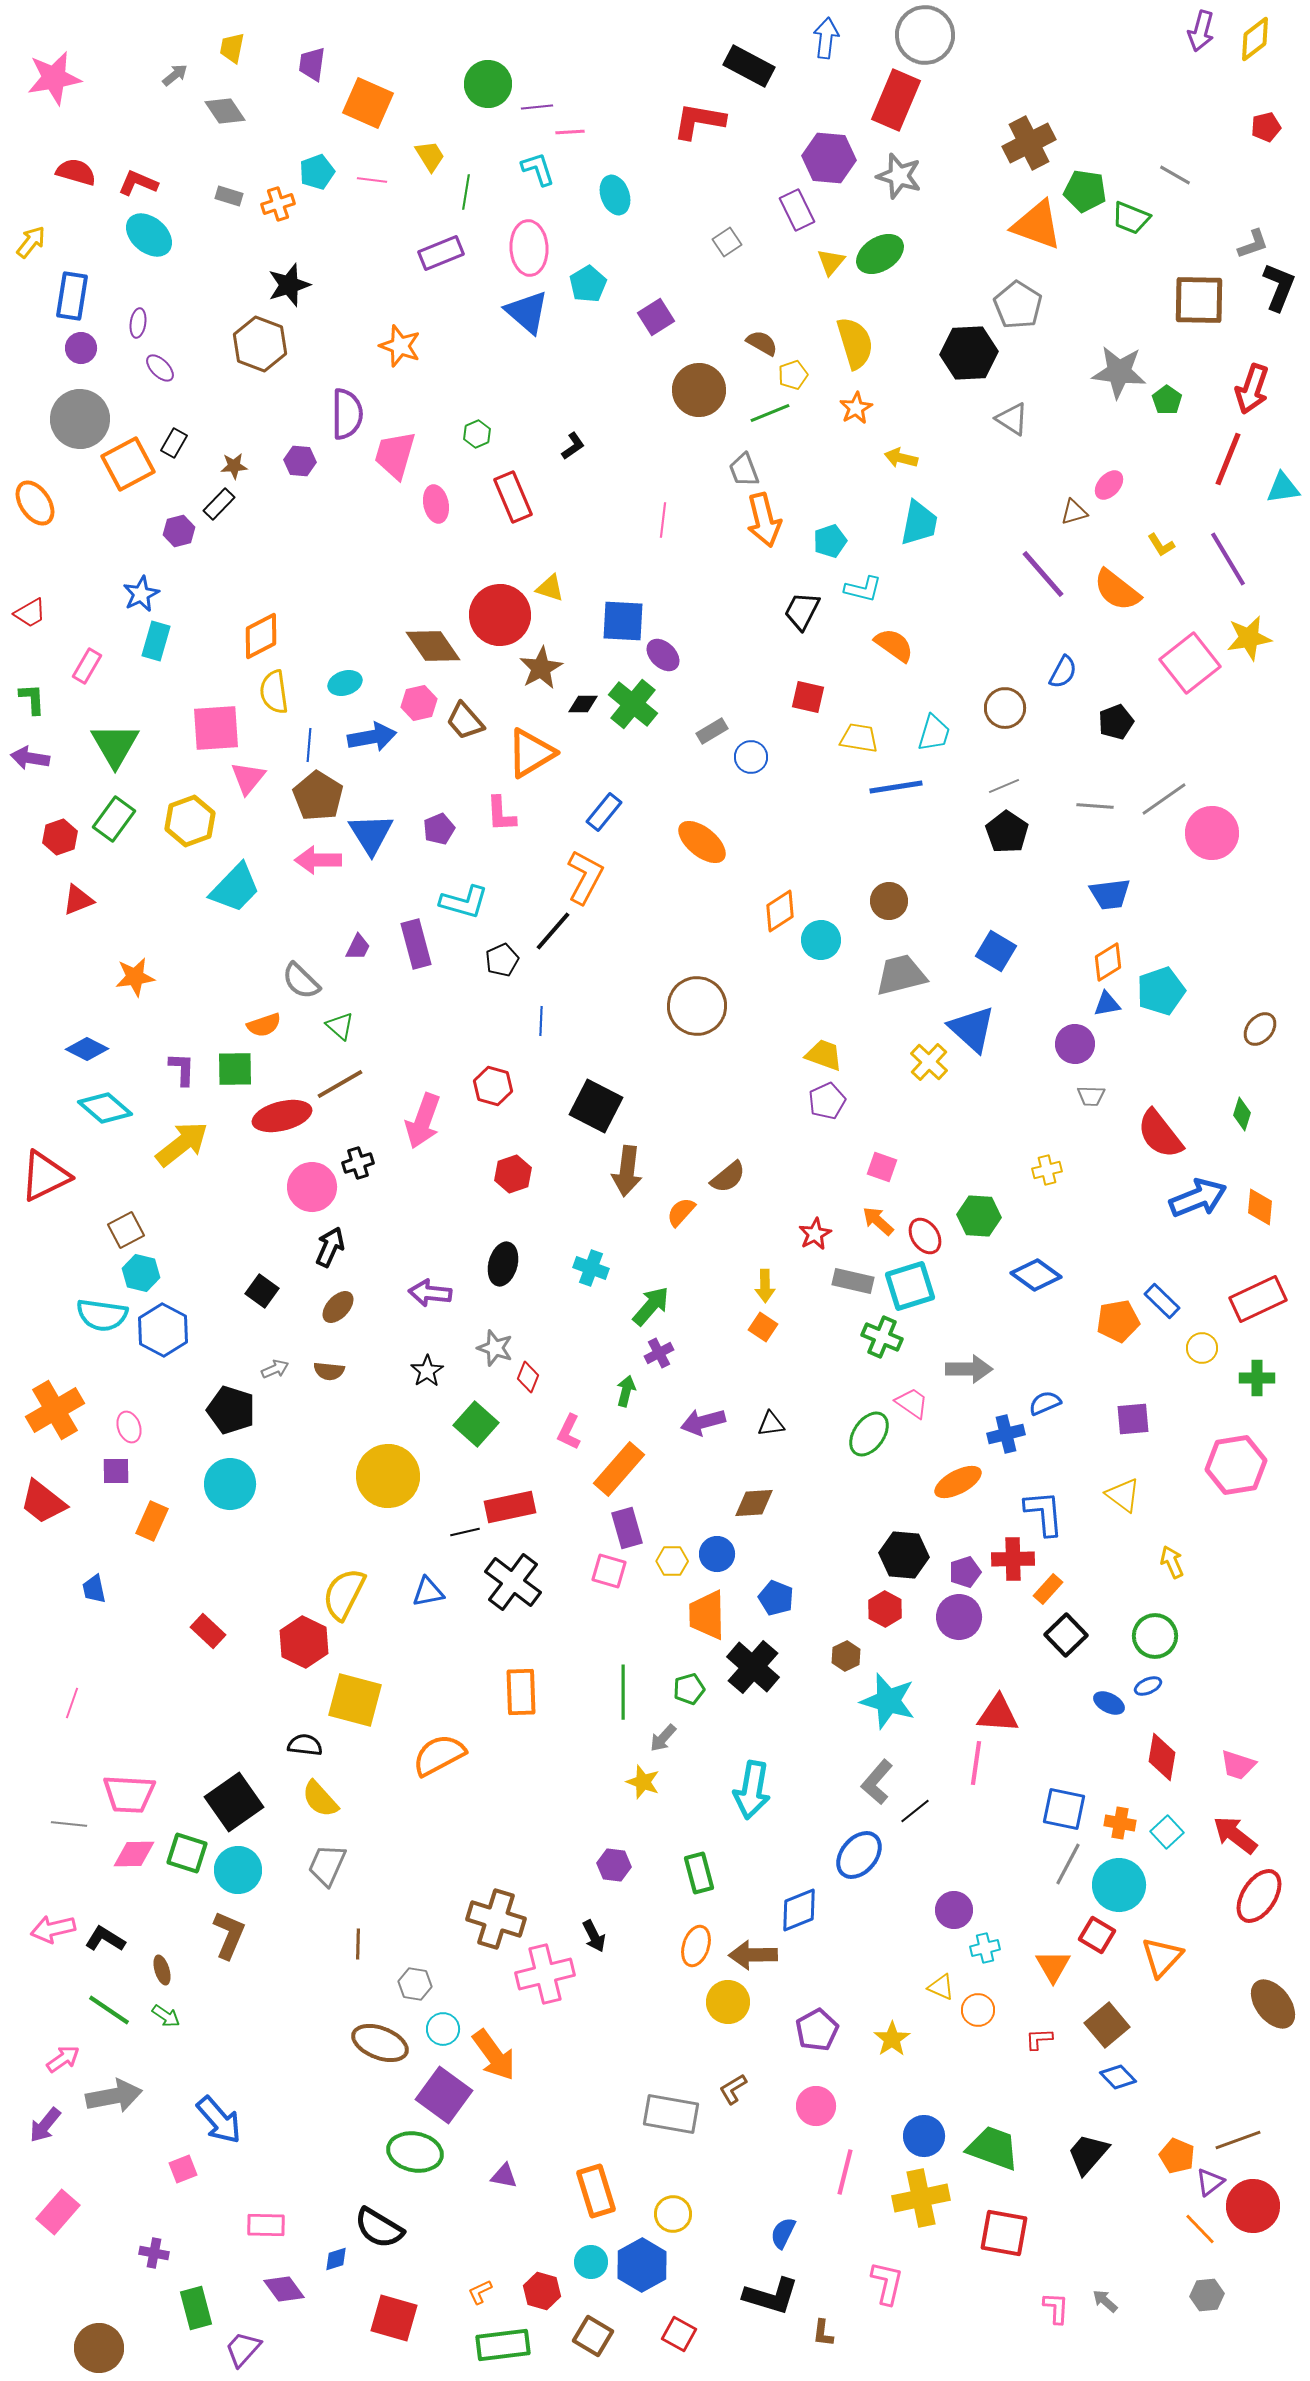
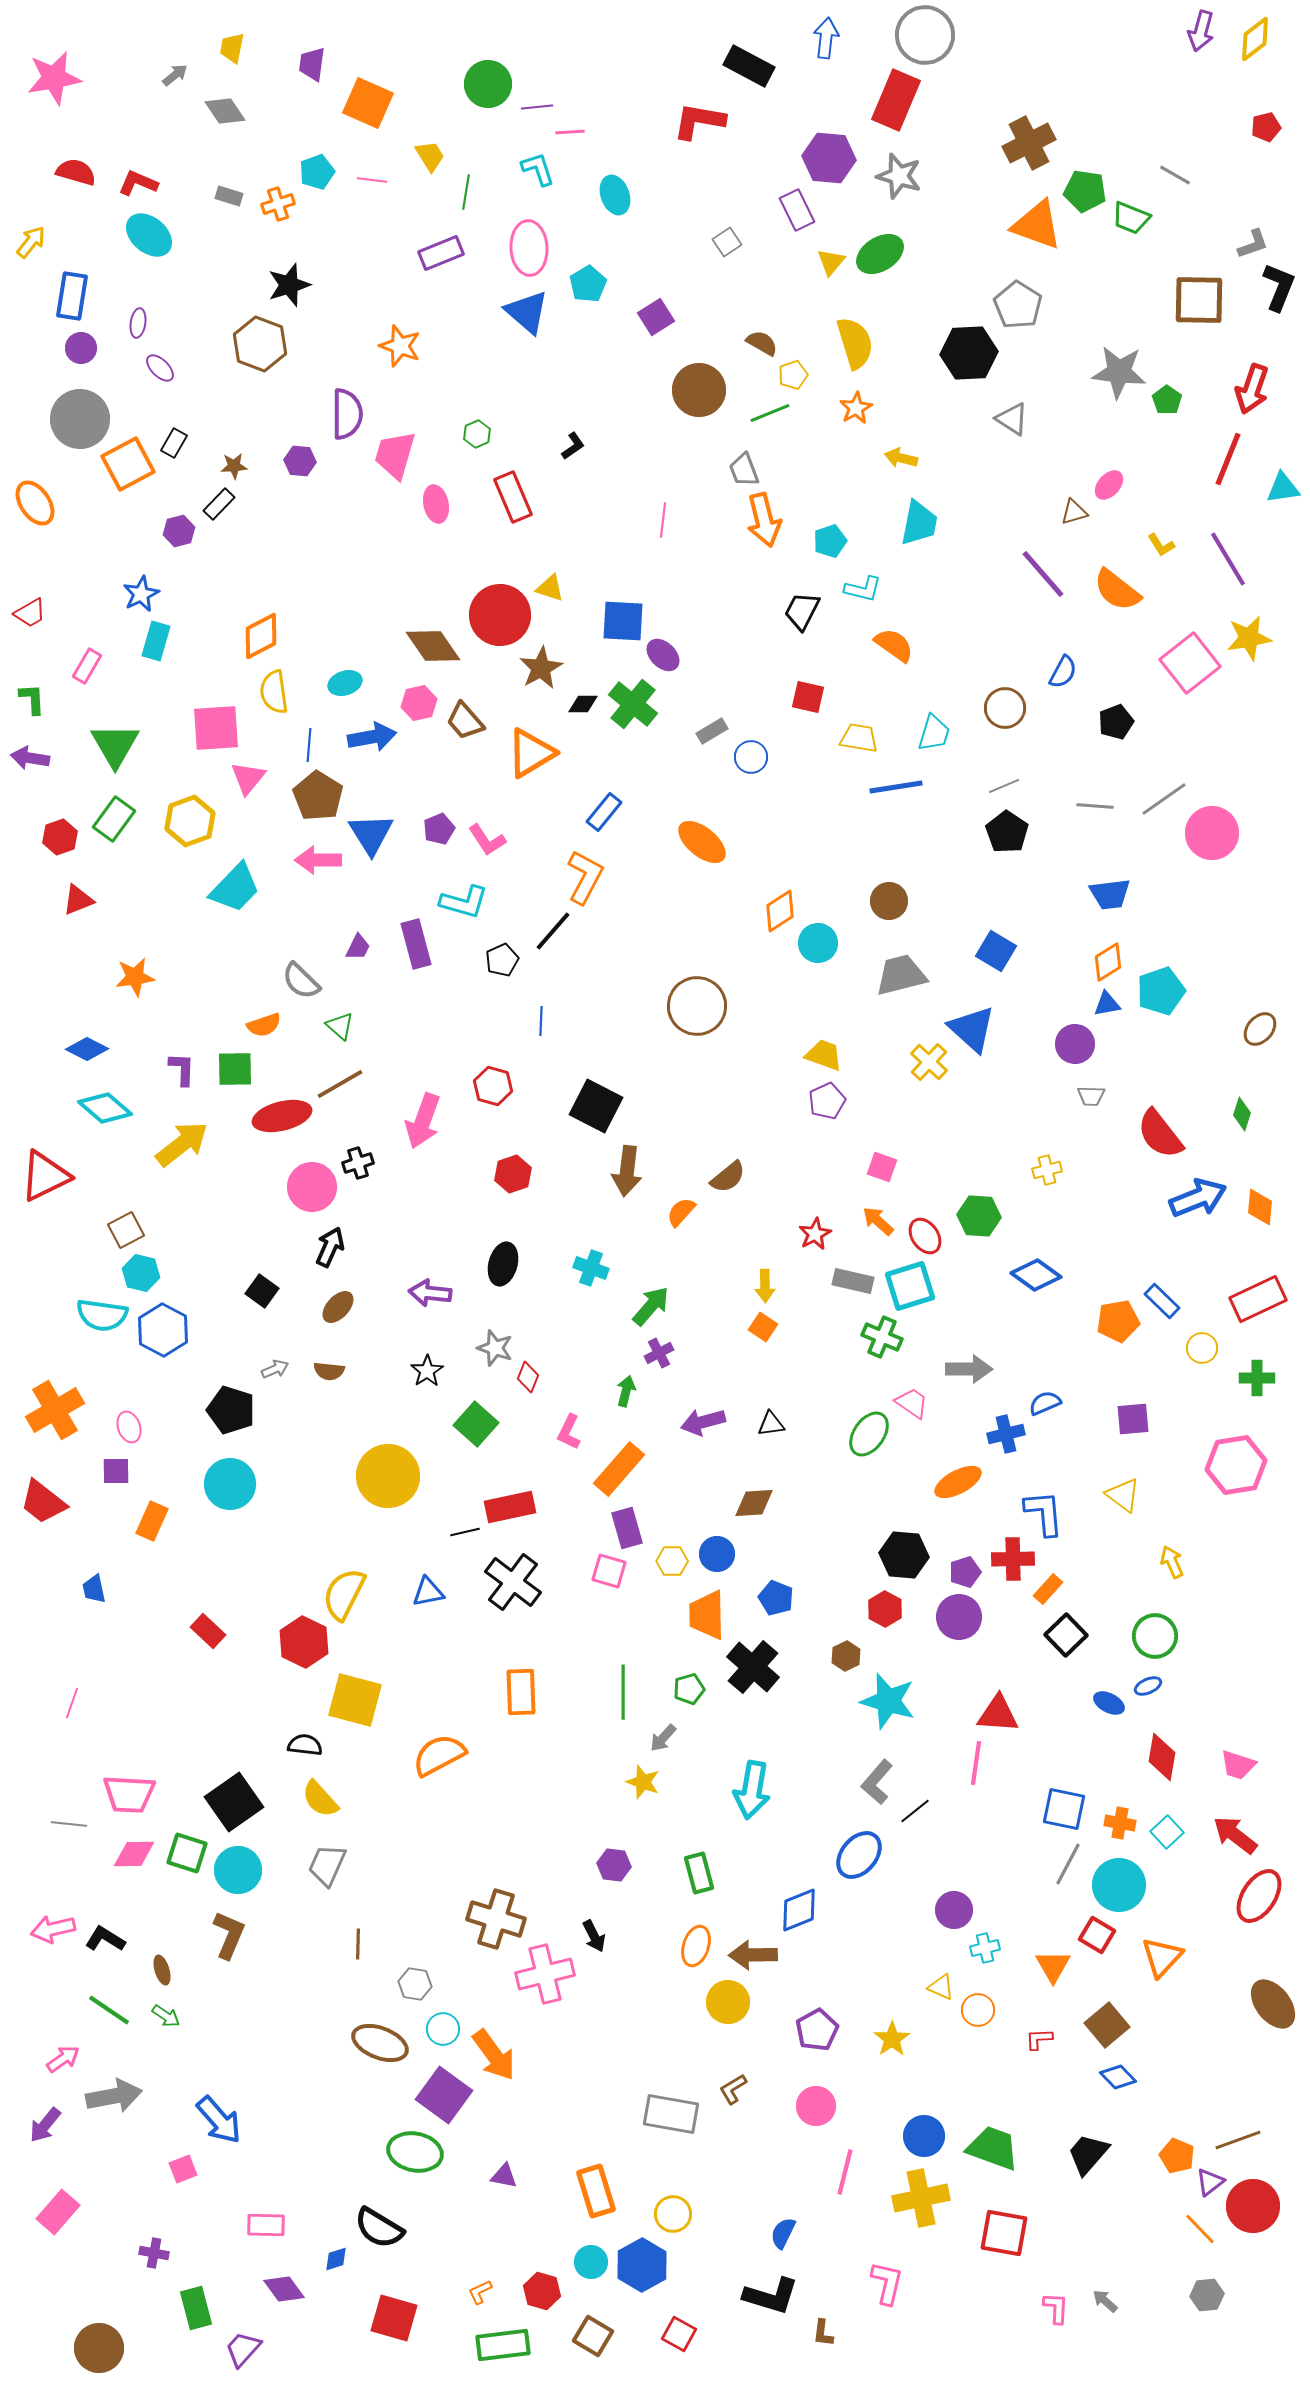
pink L-shape at (501, 814): moved 14 px left, 26 px down; rotated 30 degrees counterclockwise
cyan circle at (821, 940): moved 3 px left, 3 px down
